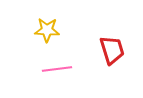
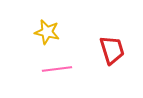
yellow star: moved 2 px down; rotated 10 degrees clockwise
